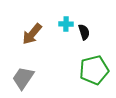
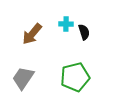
green pentagon: moved 19 px left, 7 px down
